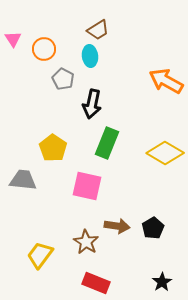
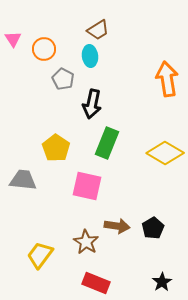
orange arrow: moved 1 px right, 2 px up; rotated 52 degrees clockwise
yellow pentagon: moved 3 px right
